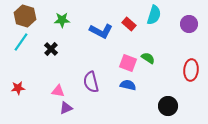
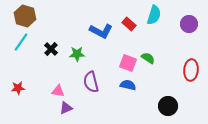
green star: moved 15 px right, 34 px down
